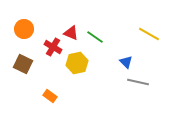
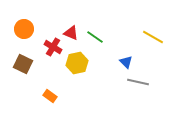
yellow line: moved 4 px right, 3 px down
